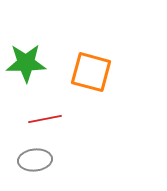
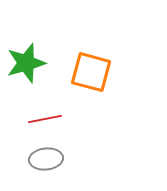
green star: rotated 15 degrees counterclockwise
gray ellipse: moved 11 px right, 1 px up
